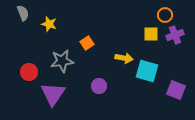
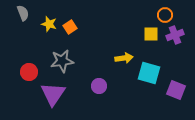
orange square: moved 17 px left, 16 px up
yellow arrow: rotated 18 degrees counterclockwise
cyan square: moved 2 px right, 2 px down
